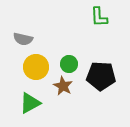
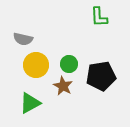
yellow circle: moved 2 px up
black pentagon: rotated 12 degrees counterclockwise
